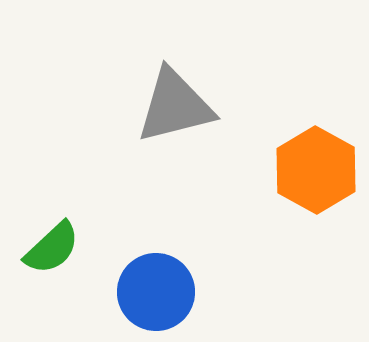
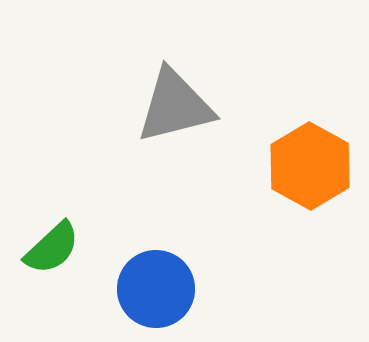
orange hexagon: moved 6 px left, 4 px up
blue circle: moved 3 px up
